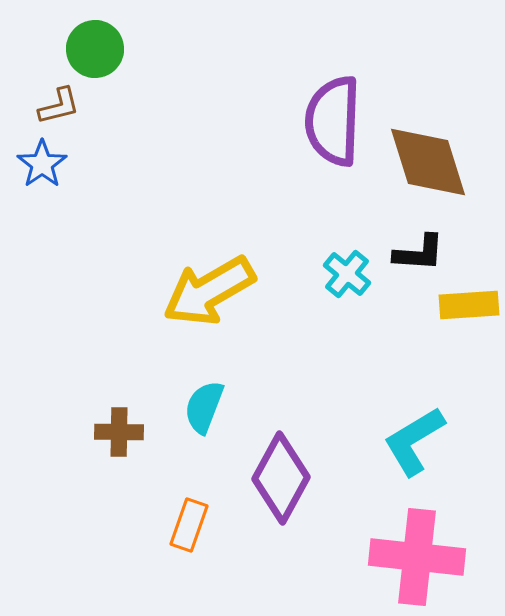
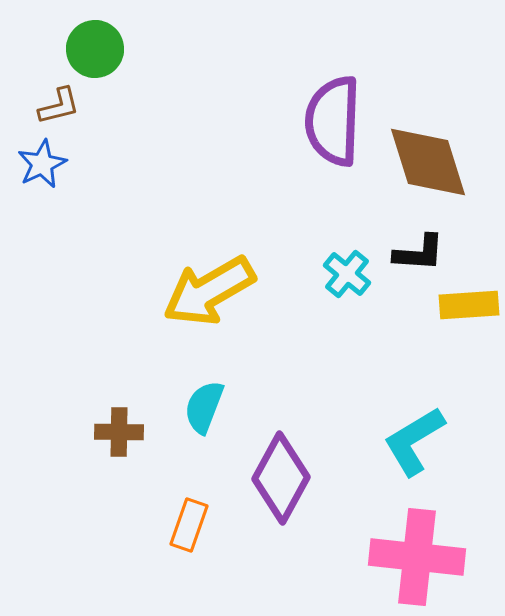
blue star: rotated 9 degrees clockwise
